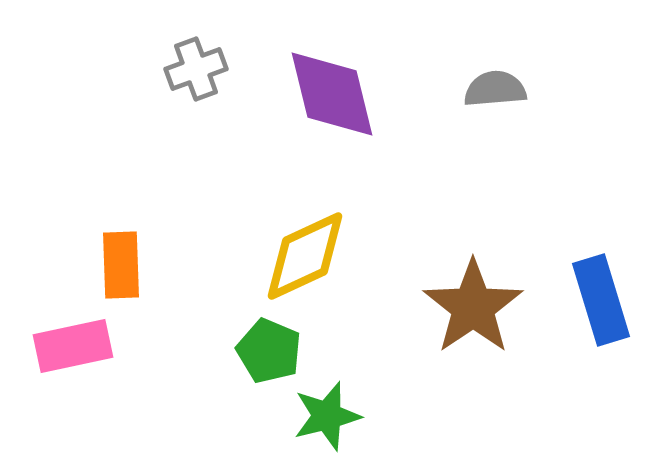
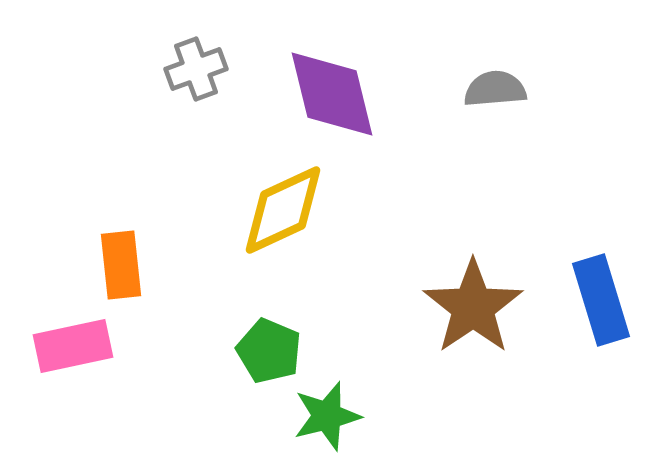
yellow diamond: moved 22 px left, 46 px up
orange rectangle: rotated 4 degrees counterclockwise
